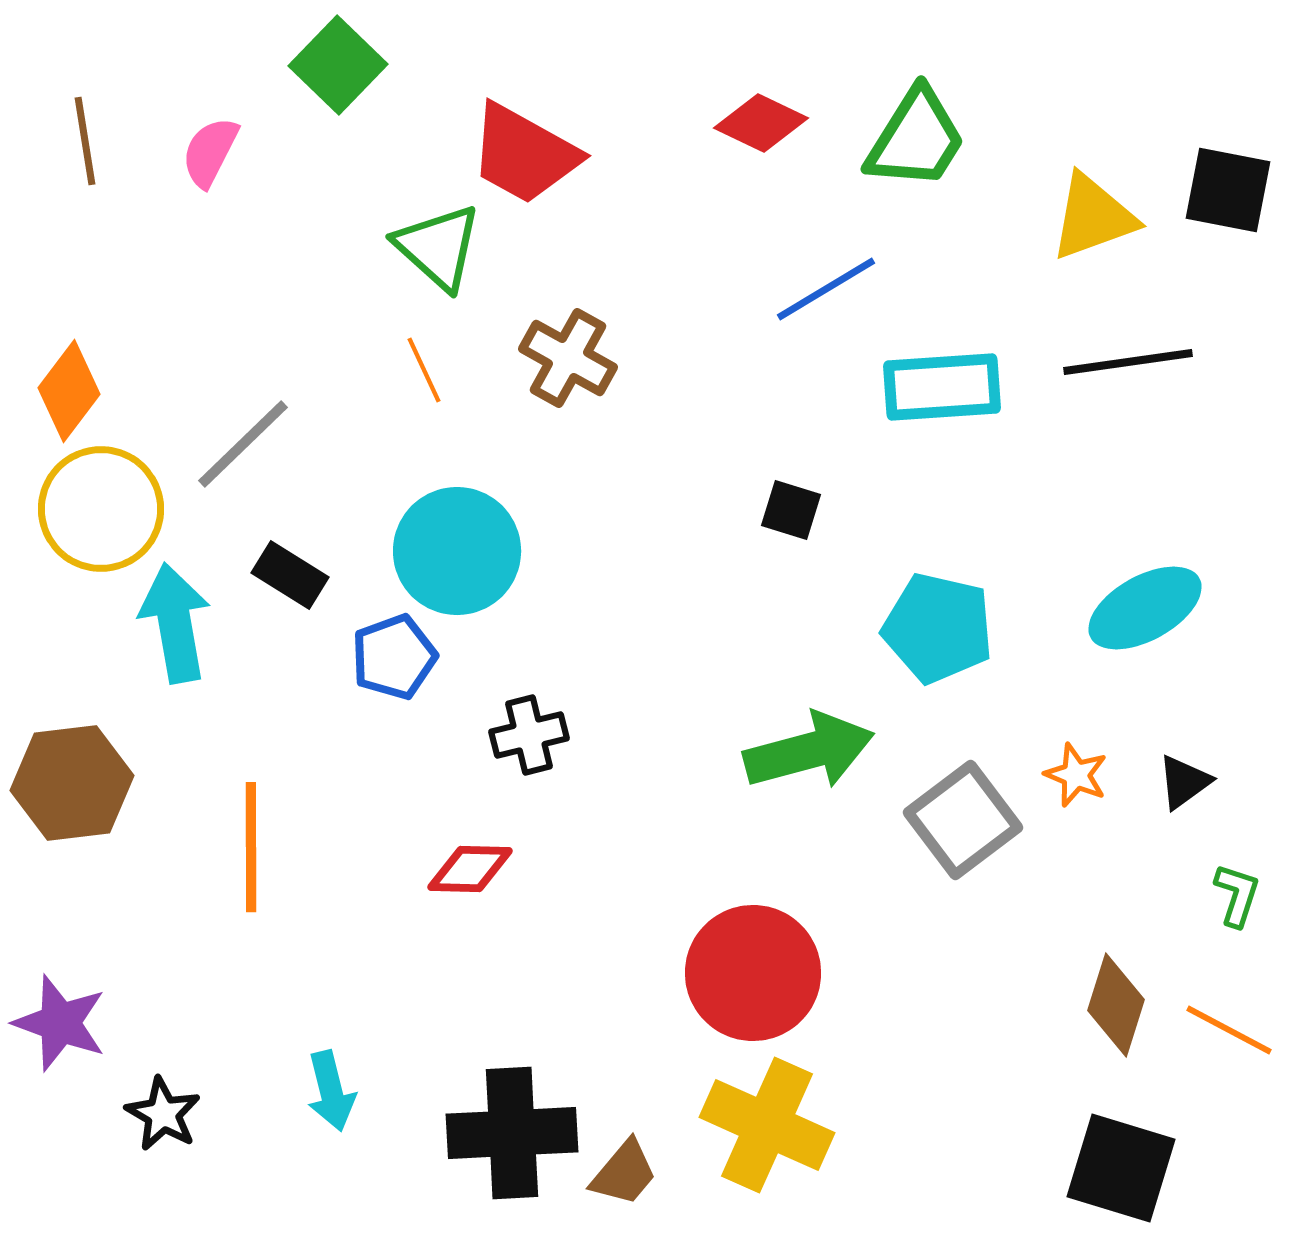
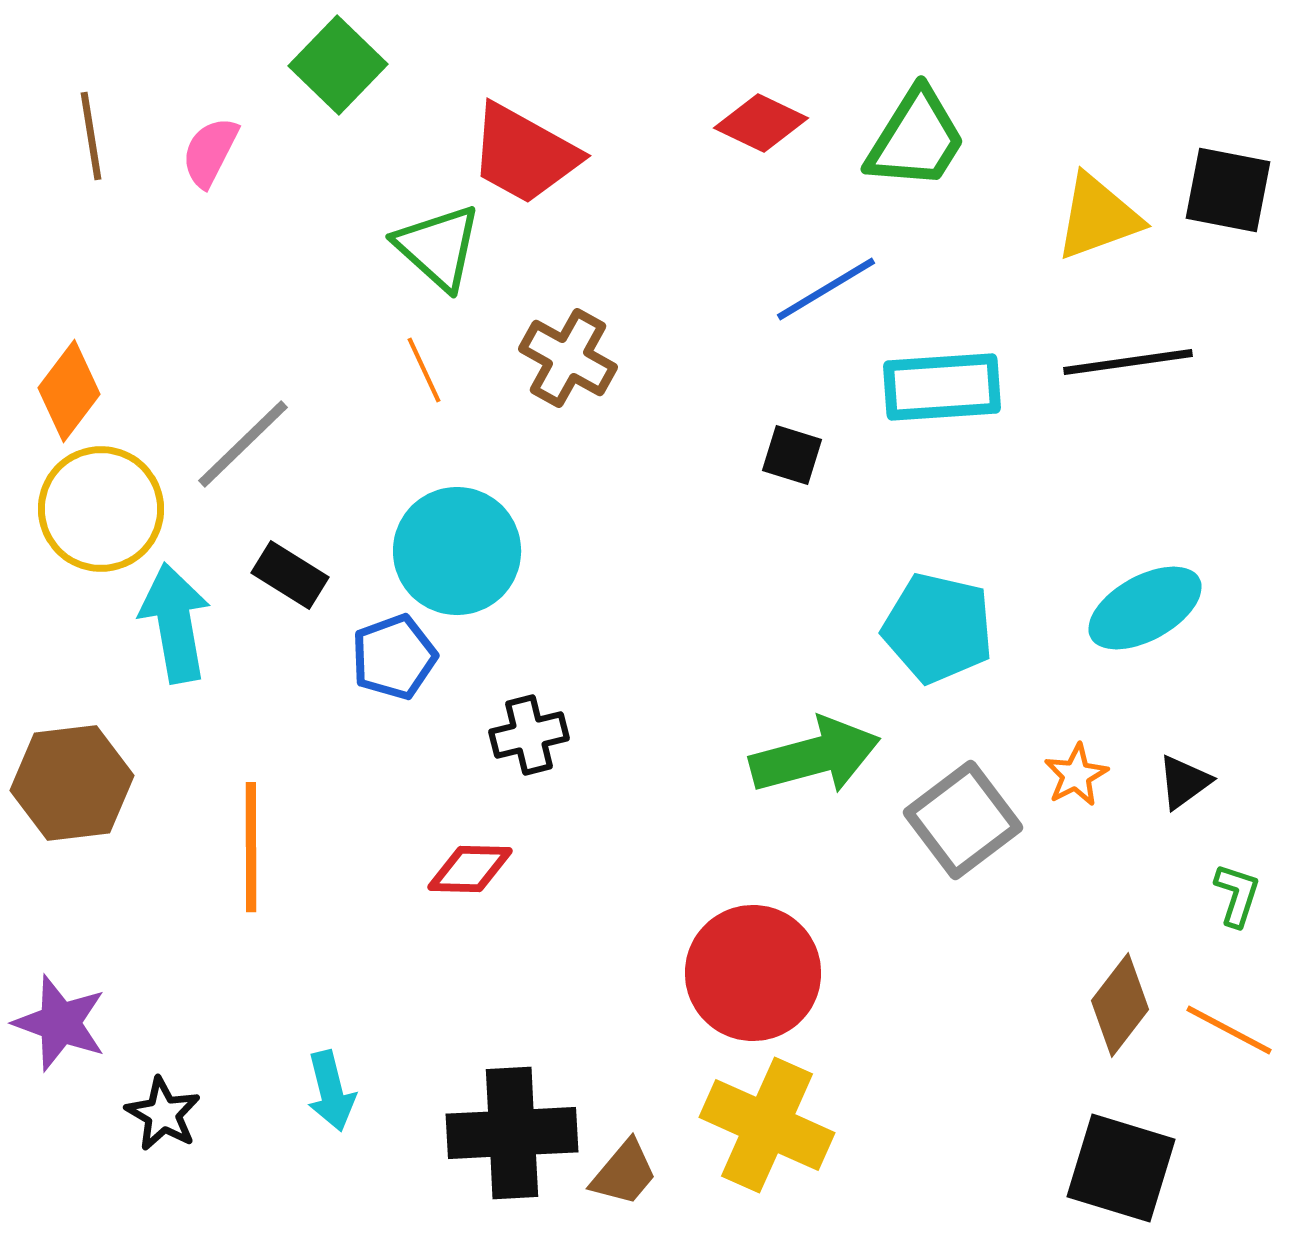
brown line at (85, 141): moved 6 px right, 5 px up
yellow triangle at (1093, 217): moved 5 px right
black square at (791, 510): moved 1 px right, 55 px up
green arrow at (809, 751): moved 6 px right, 5 px down
orange star at (1076, 775): rotated 22 degrees clockwise
brown diamond at (1116, 1005): moved 4 px right; rotated 20 degrees clockwise
